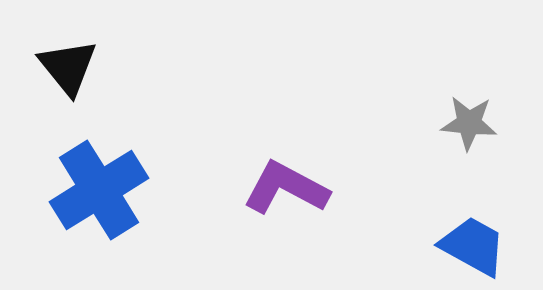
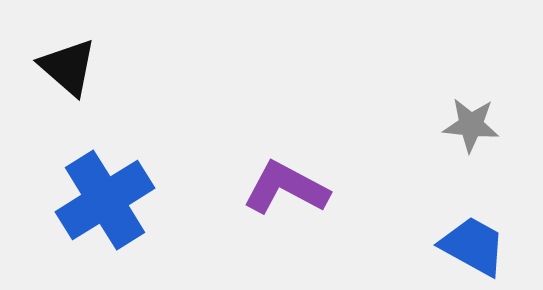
black triangle: rotated 10 degrees counterclockwise
gray star: moved 2 px right, 2 px down
blue cross: moved 6 px right, 10 px down
